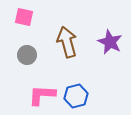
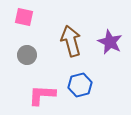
brown arrow: moved 4 px right, 1 px up
blue hexagon: moved 4 px right, 11 px up
